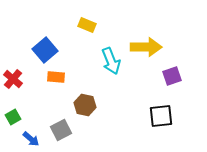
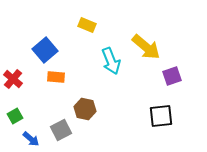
yellow arrow: rotated 40 degrees clockwise
brown hexagon: moved 4 px down
green square: moved 2 px right, 1 px up
